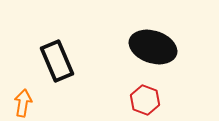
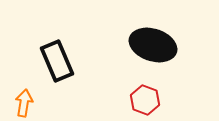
black ellipse: moved 2 px up
orange arrow: moved 1 px right
